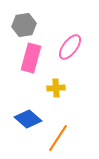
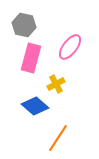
gray hexagon: rotated 20 degrees clockwise
yellow cross: moved 4 px up; rotated 24 degrees counterclockwise
blue diamond: moved 7 px right, 13 px up
